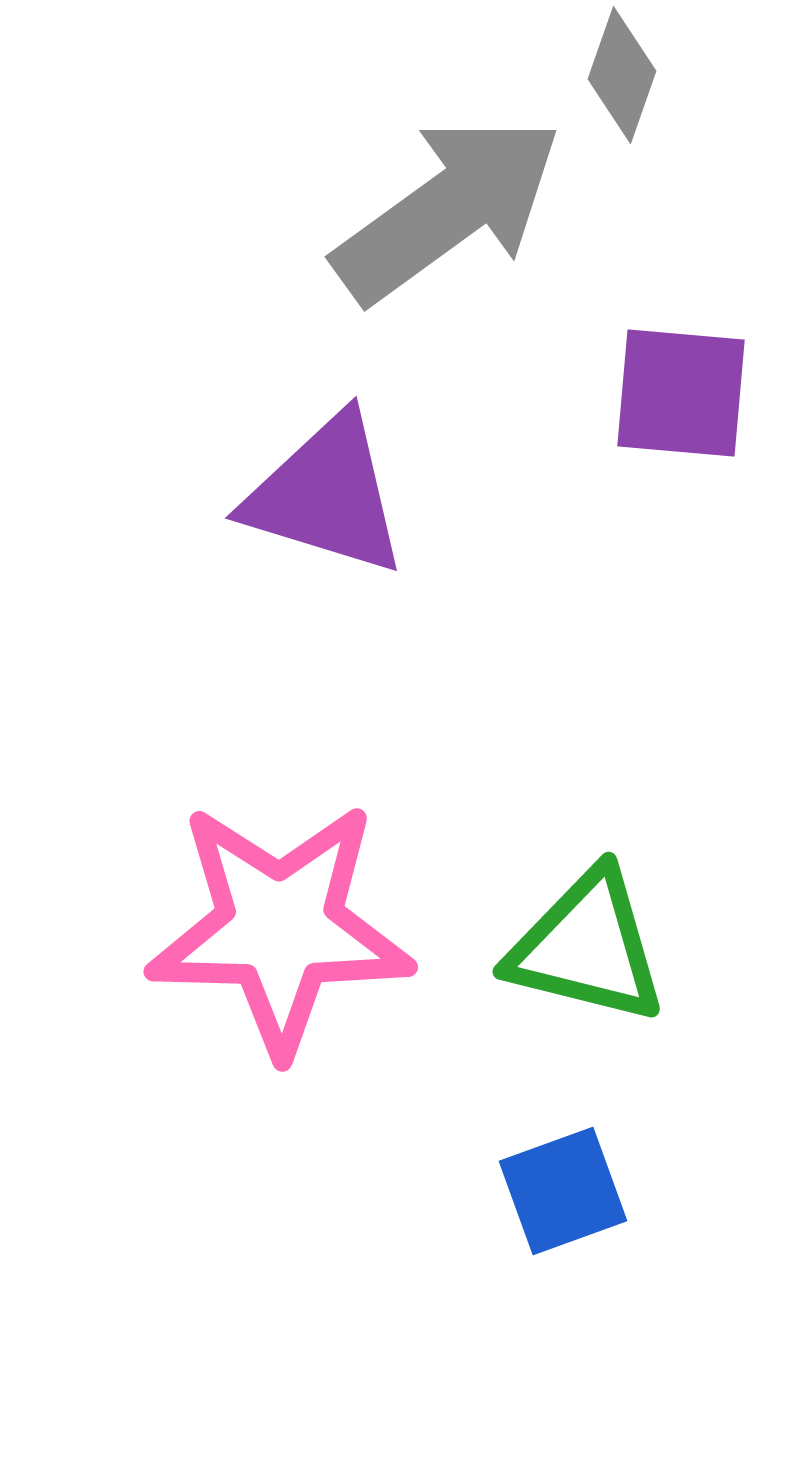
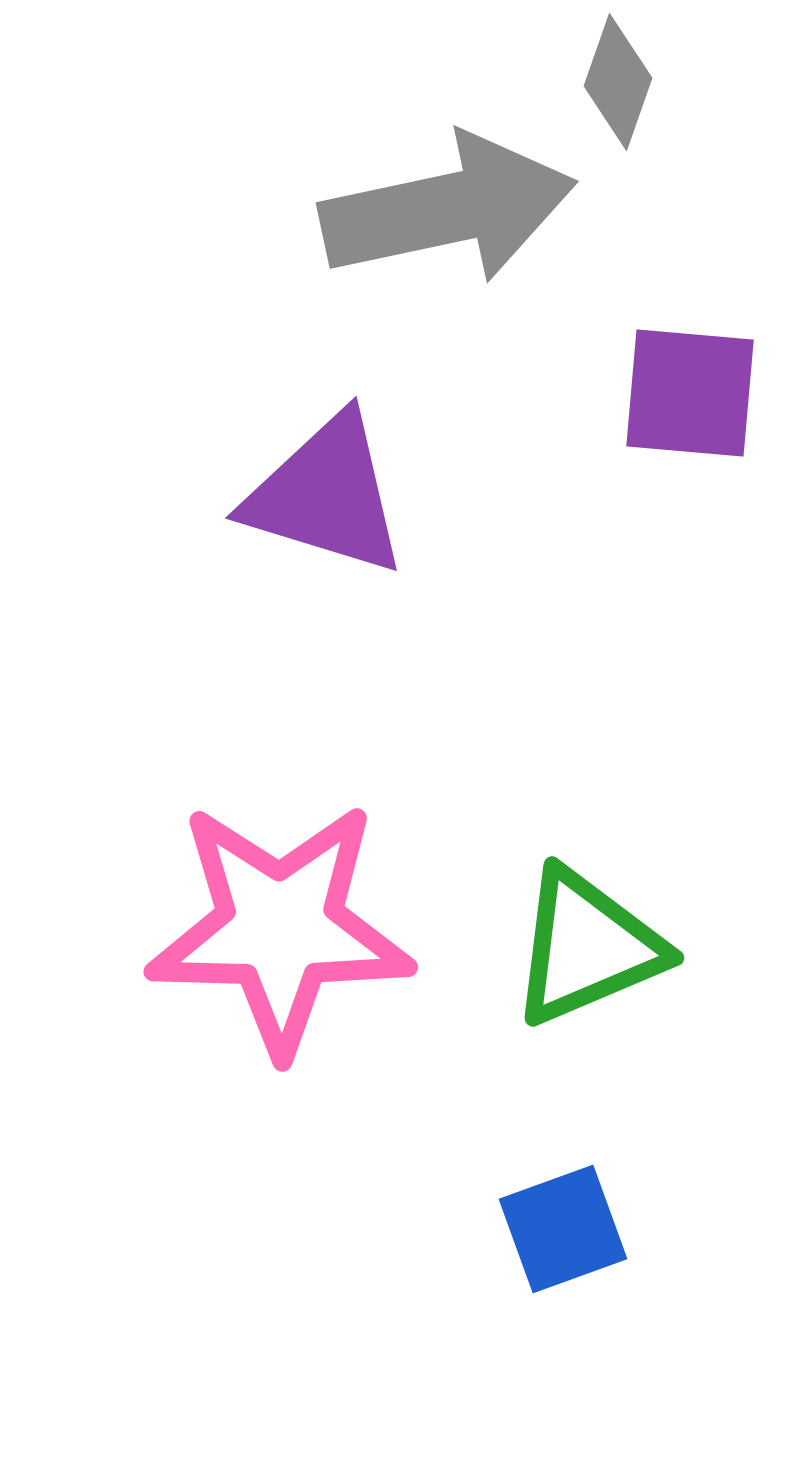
gray diamond: moved 4 px left, 7 px down
gray arrow: rotated 24 degrees clockwise
purple square: moved 9 px right
green triangle: rotated 37 degrees counterclockwise
blue square: moved 38 px down
